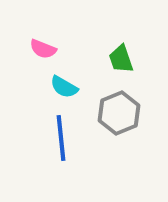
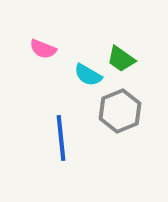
green trapezoid: rotated 36 degrees counterclockwise
cyan semicircle: moved 24 px right, 12 px up
gray hexagon: moved 1 px right, 2 px up
